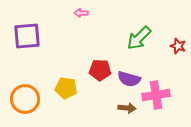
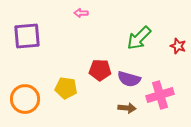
pink cross: moved 4 px right; rotated 8 degrees counterclockwise
